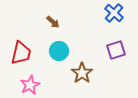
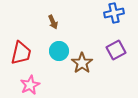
blue cross: rotated 36 degrees clockwise
brown arrow: rotated 24 degrees clockwise
purple square: rotated 12 degrees counterclockwise
brown star: moved 10 px up
